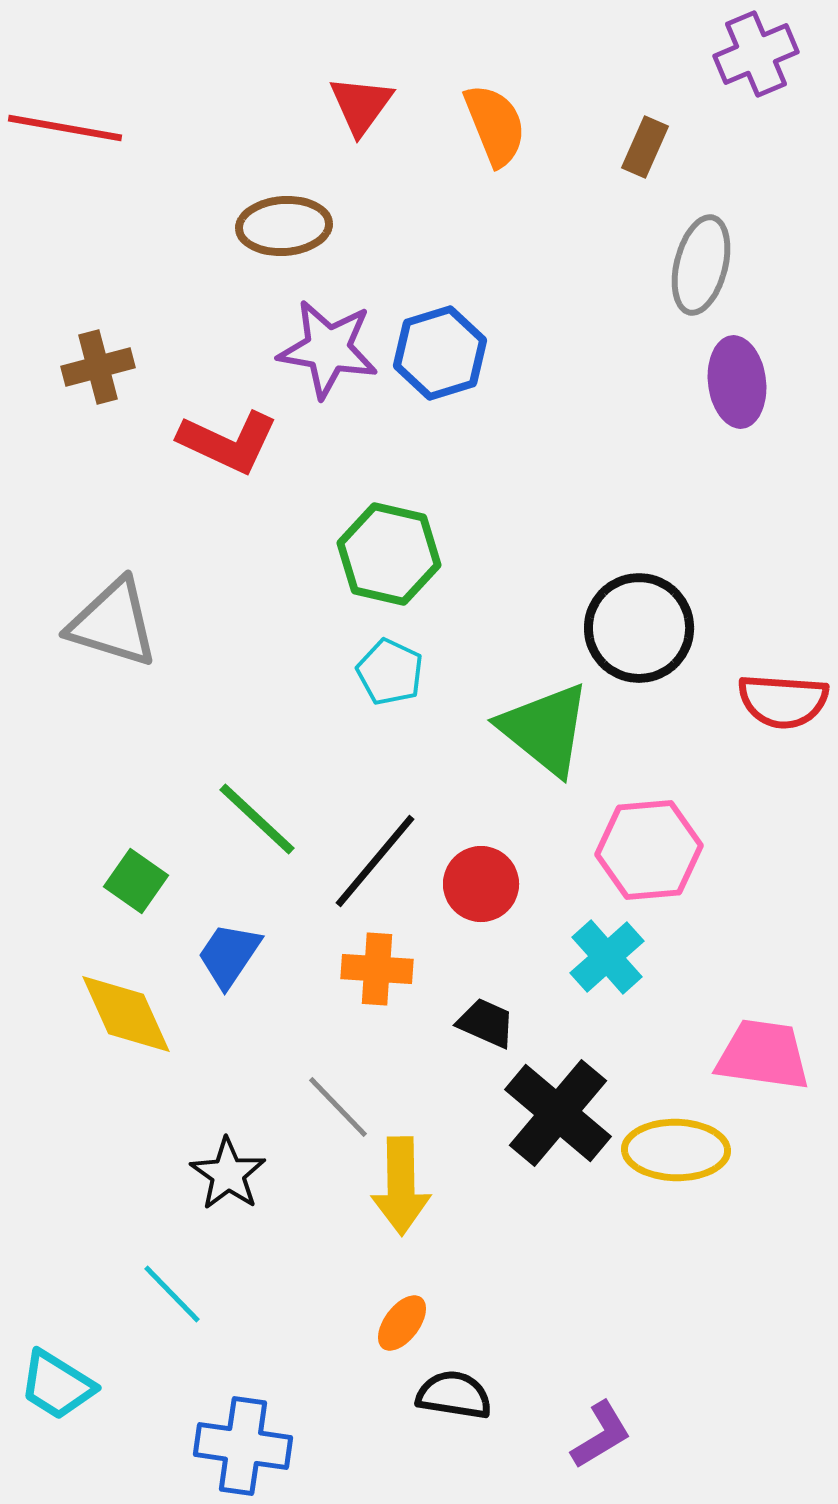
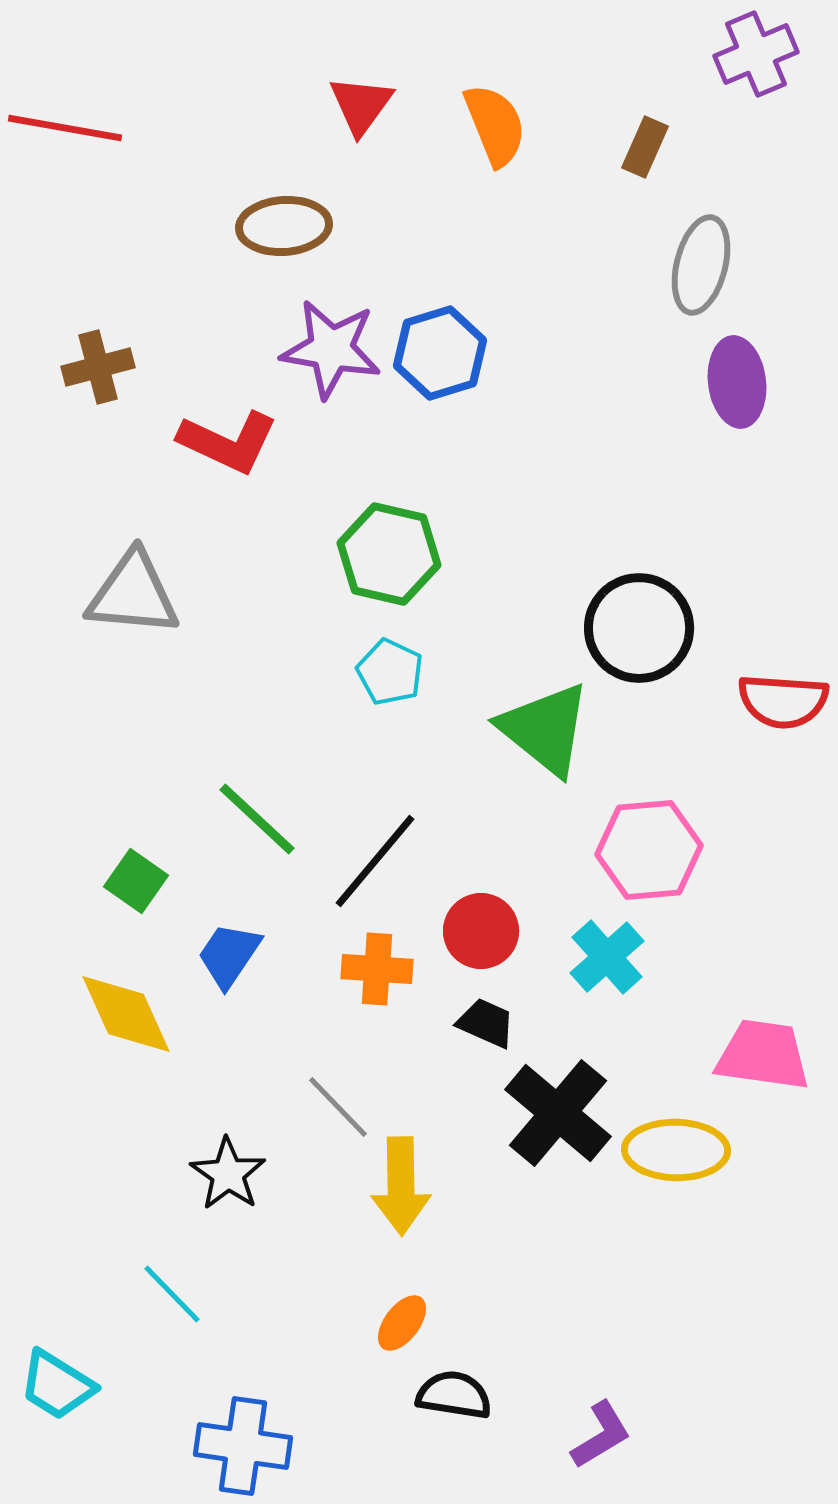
purple star: moved 3 px right
gray triangle: moved 20 px right, 29 px up; rotated 12 degrees counterclockwise
red circle: moved 47 px down
